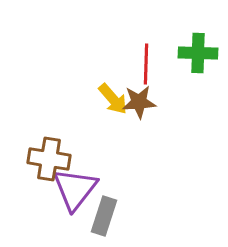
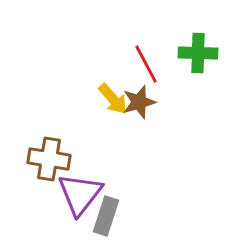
red line: rotated 30 degrees counterclockwise
brown star: rotated 12 degrees counterclockwise
purple triangle: moved 5 px right, 5 px down
gray rectangle: moved 2 px right
